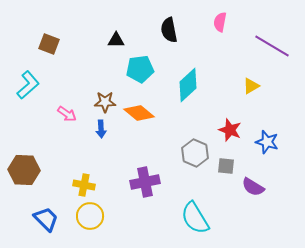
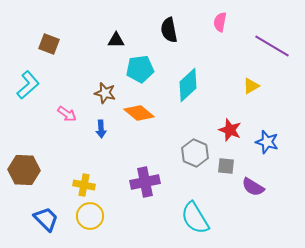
brown star: moved 9 px up; rotated 15 degrees clockwise
